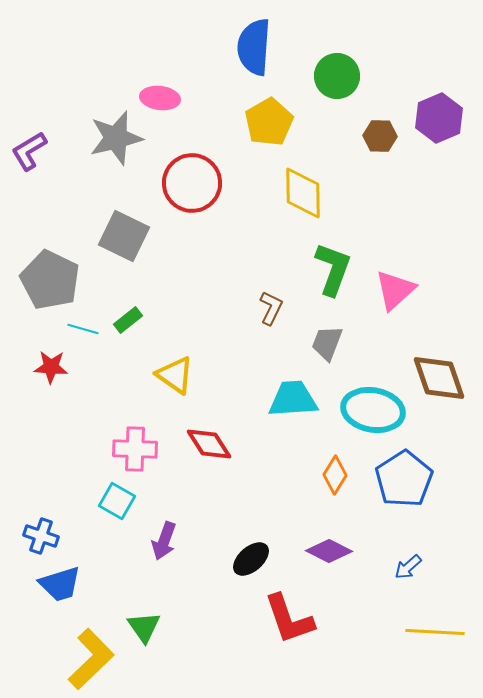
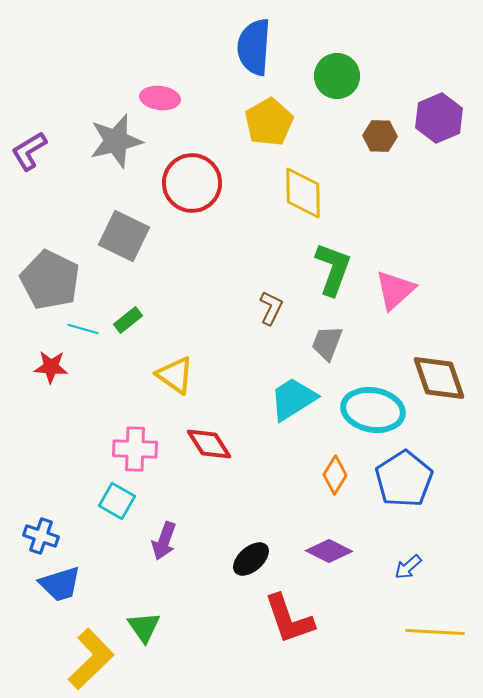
gray star: moved 3 px down
cyan trapezoid: rotated 28 degrees counterclockwise
